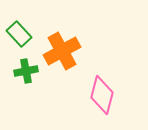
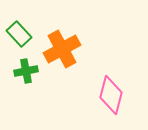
orange cross: moved 2 px up
pink diamond: moved 9 px right
